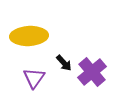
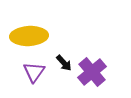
purple triangle: moved 6 px up
